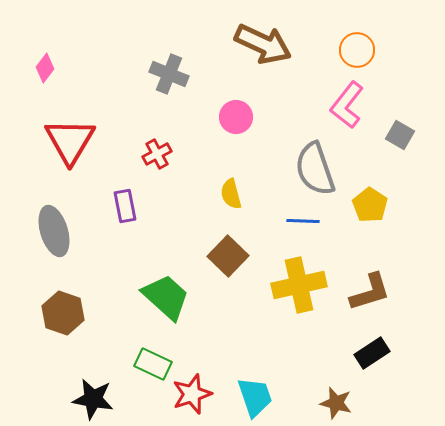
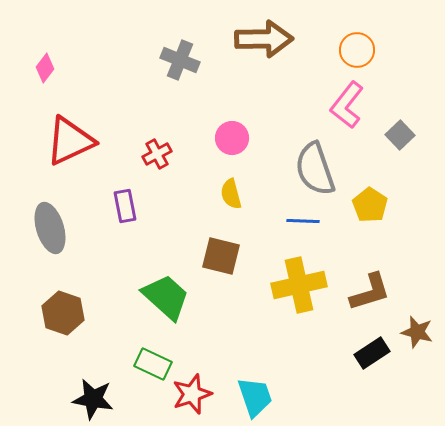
brown arrow: moved 1 px right, 5 px up; rotated 26 degrees counterclockwise
gray cross: moved 11 px right, 14 px up
pink circle: moved 4 px left, 21 px down
gray square: rotated 16 degrees clockwise
red triangle: rotated 34 degrees clockwise
gray ellipse: moved 4 px left, 3 px up
brown square: moved 7 px left; rotated 30 degrees counterclockwise
brown star: moved 81 px right, 71 px up
